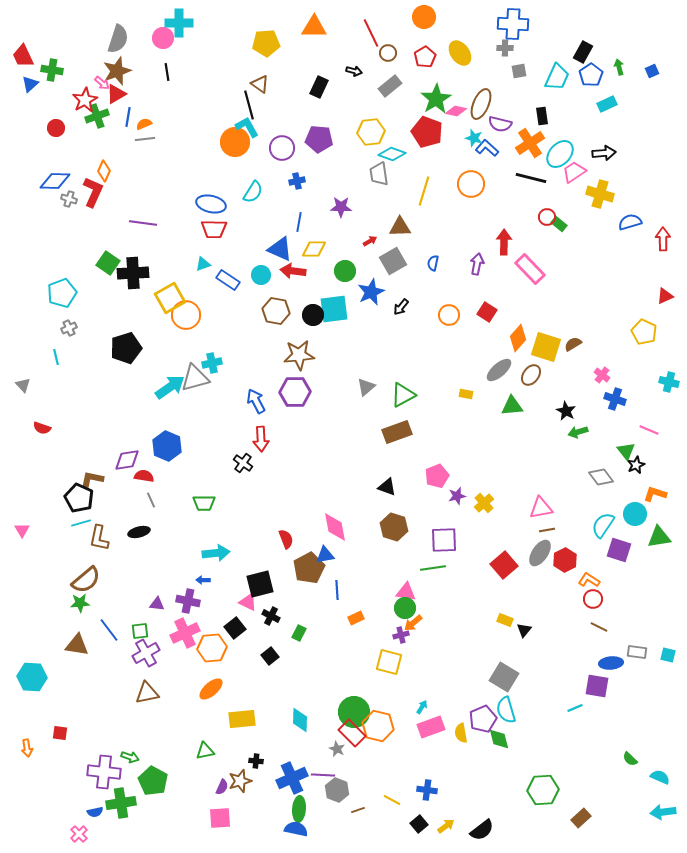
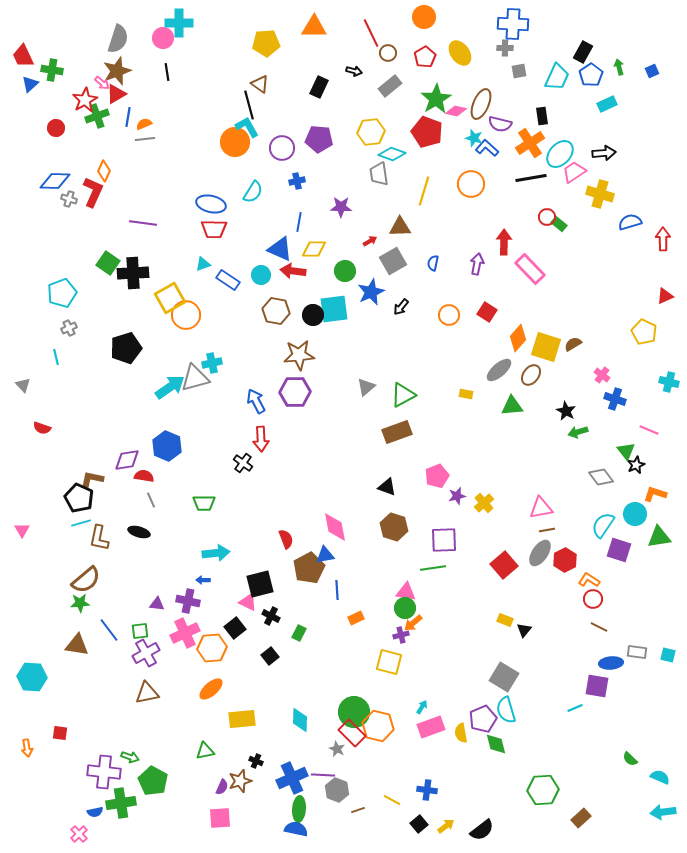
black line at (531, 178): rotated 24 degrees counterclockwise
black ellipse at (139, 532): rotated 30 degrees clockwise
green diamond at (499, 739): moved 3 px left, 5 px down
black cross at (256, 761): rotated 16 degrees clockwise
